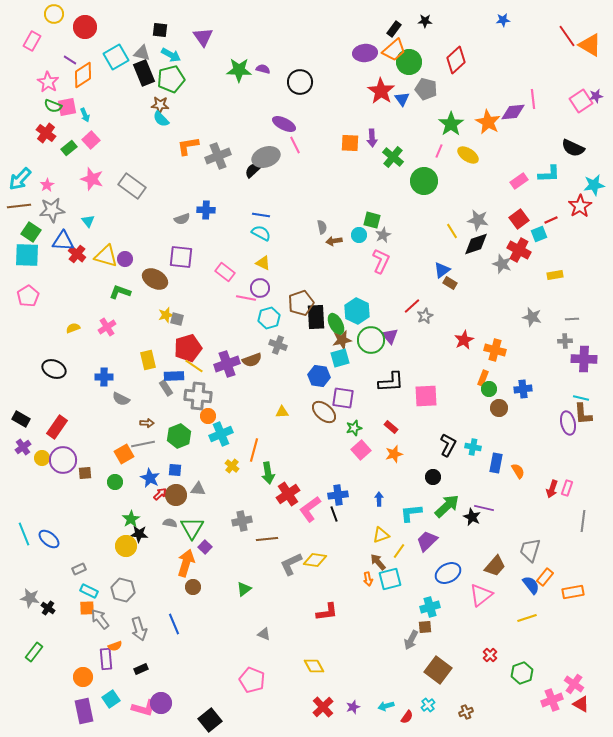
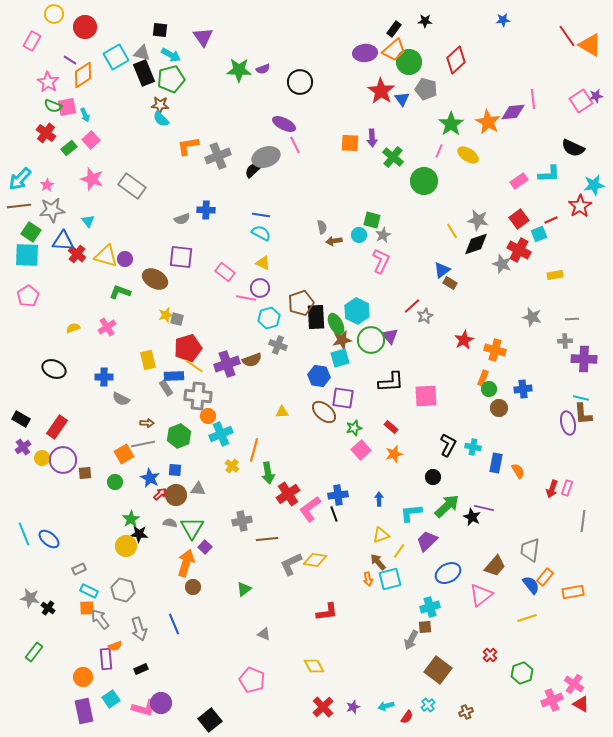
purple semicircle at (263, 69): rotated 144 degrees clockwise
gray trapezoid at (530, 550): rotated 10 degrees counterclockwise
